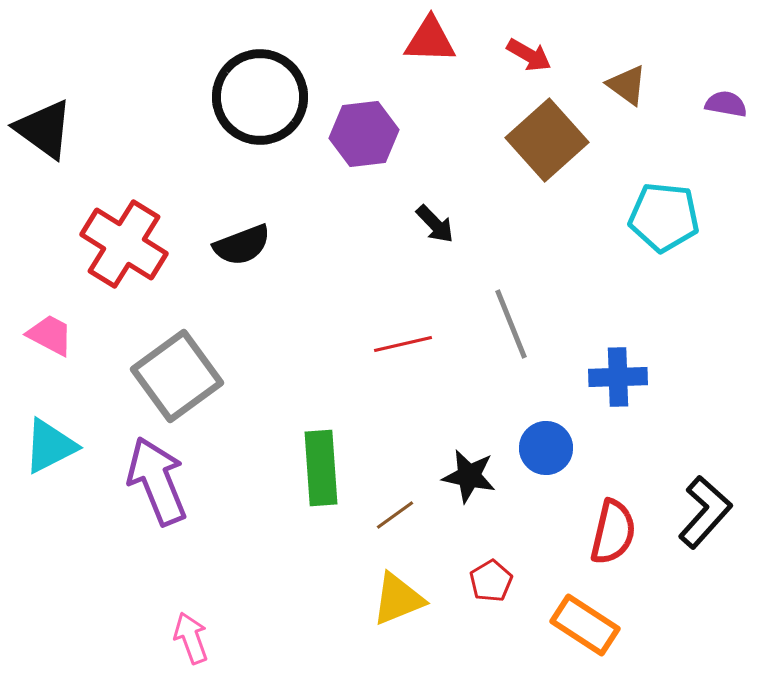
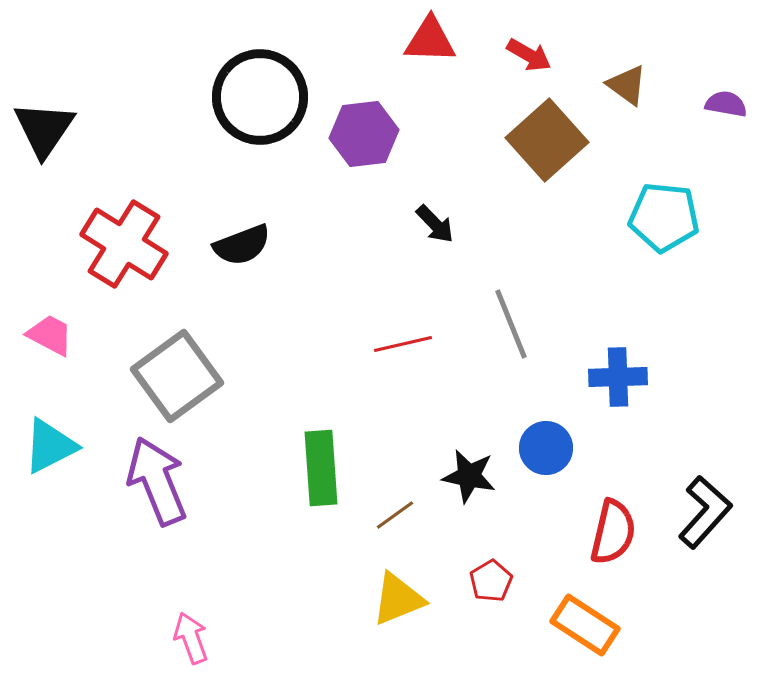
black triangle: rotated 28 degrees clockwise
